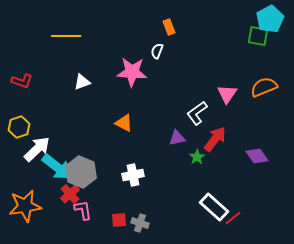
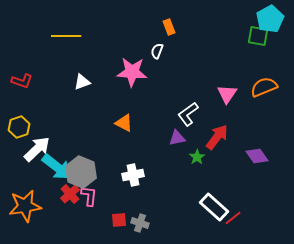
white L-shape: moved 9 px left, 1 px down
red arrow: moved 2 px right, 2 px up
pink L-shape: moved 6 px right, 14 px up; rotated 15 degrees clockwise
